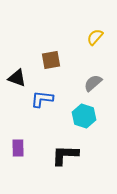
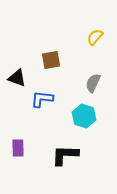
gray semicircle: rotated 24 degrees counterclockwise
